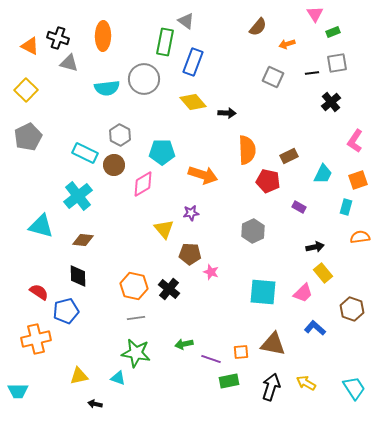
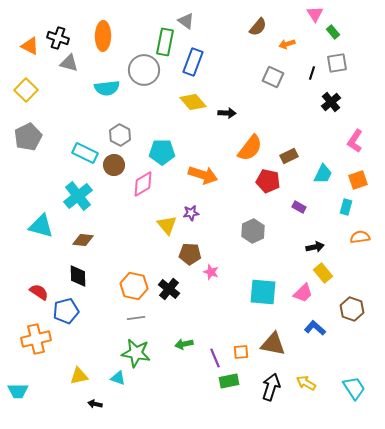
green rectangle at (333, 32): rotated 72 degrees clockwise
black line at (312, 73): rotated 64 degrees counterclockwise
gray circle at (144, 79): moved 9 px up
orange semicircle at (247, 150): moved 3 px right, 2 px up; rotated 40 degrees clockwise
yellow triangle at (164, 229): moved 3 px right, 4 px up
purple line at (211, 359): moved 4 px right, 1 px up; rotated 48 degrees clockwise
